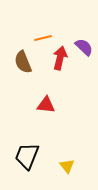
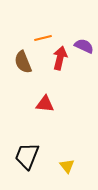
purple semicircle: moved 1 px up; rotated 18 degrees counterclockwise
red triangle: moved 1 px left, 1 px up
